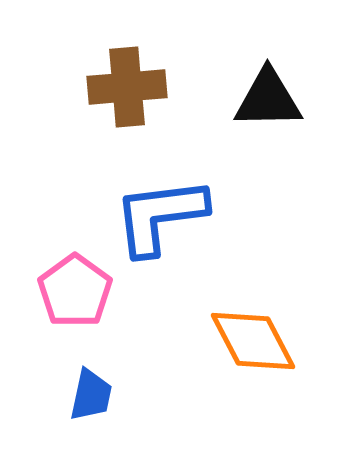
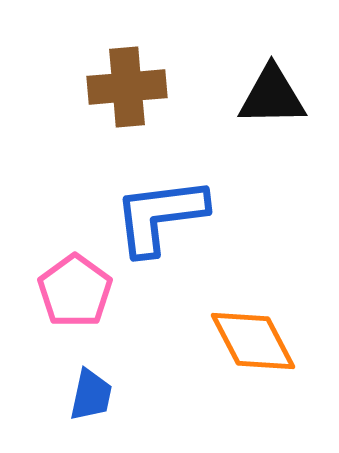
black triangle: moved 4 px right, 3 px up
